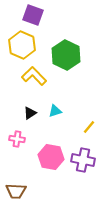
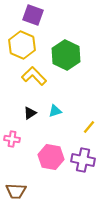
pink cross: moved 5 px left
